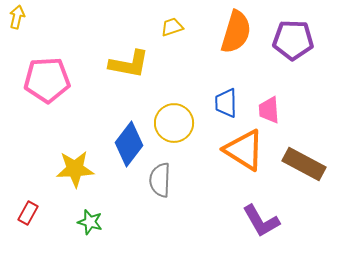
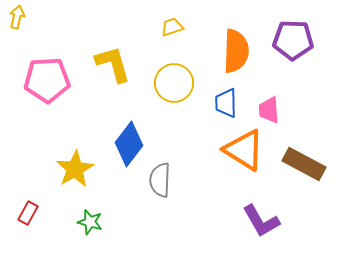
orange semicircle: moved 19 px down; rotated 15 degrees counterclockwise
yellow L-shape: moved 16 px left; rotated 117 degrees counterclockwise
yellow circle: moved 40 px up
yellow star: rotated 27 degrees counterclockwise
